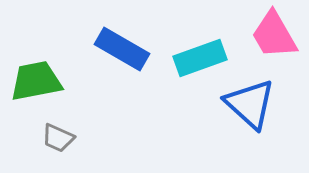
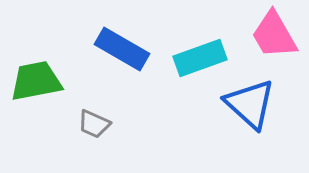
gray trapezoid: moved 36 px right, 14 px up
